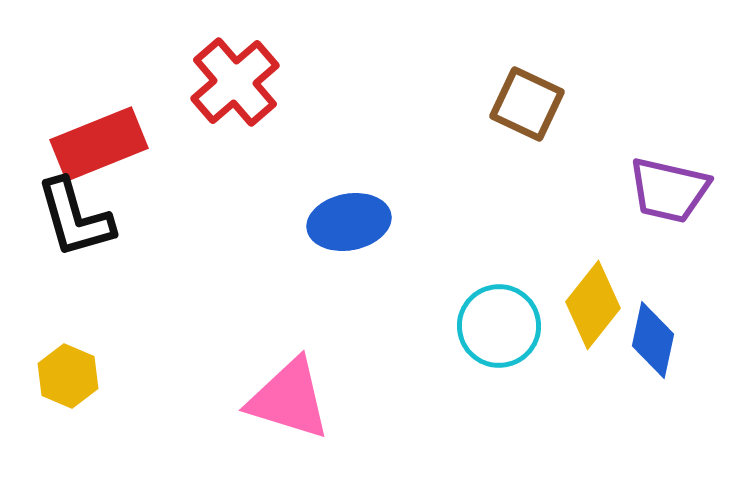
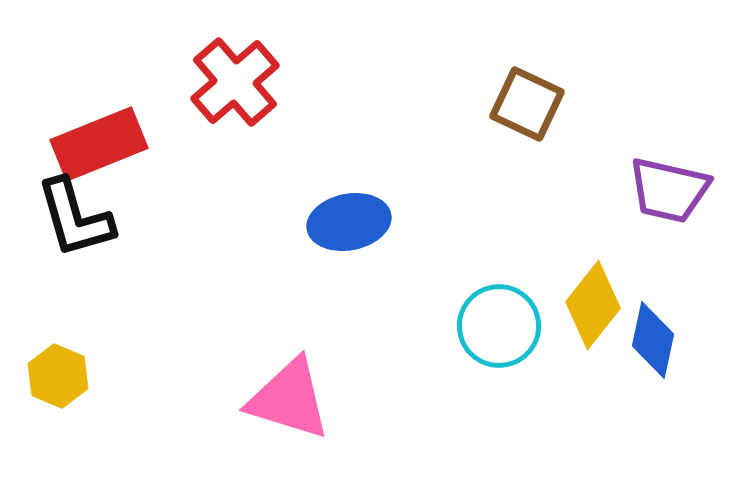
yellow hexagon: moved 10 px left
